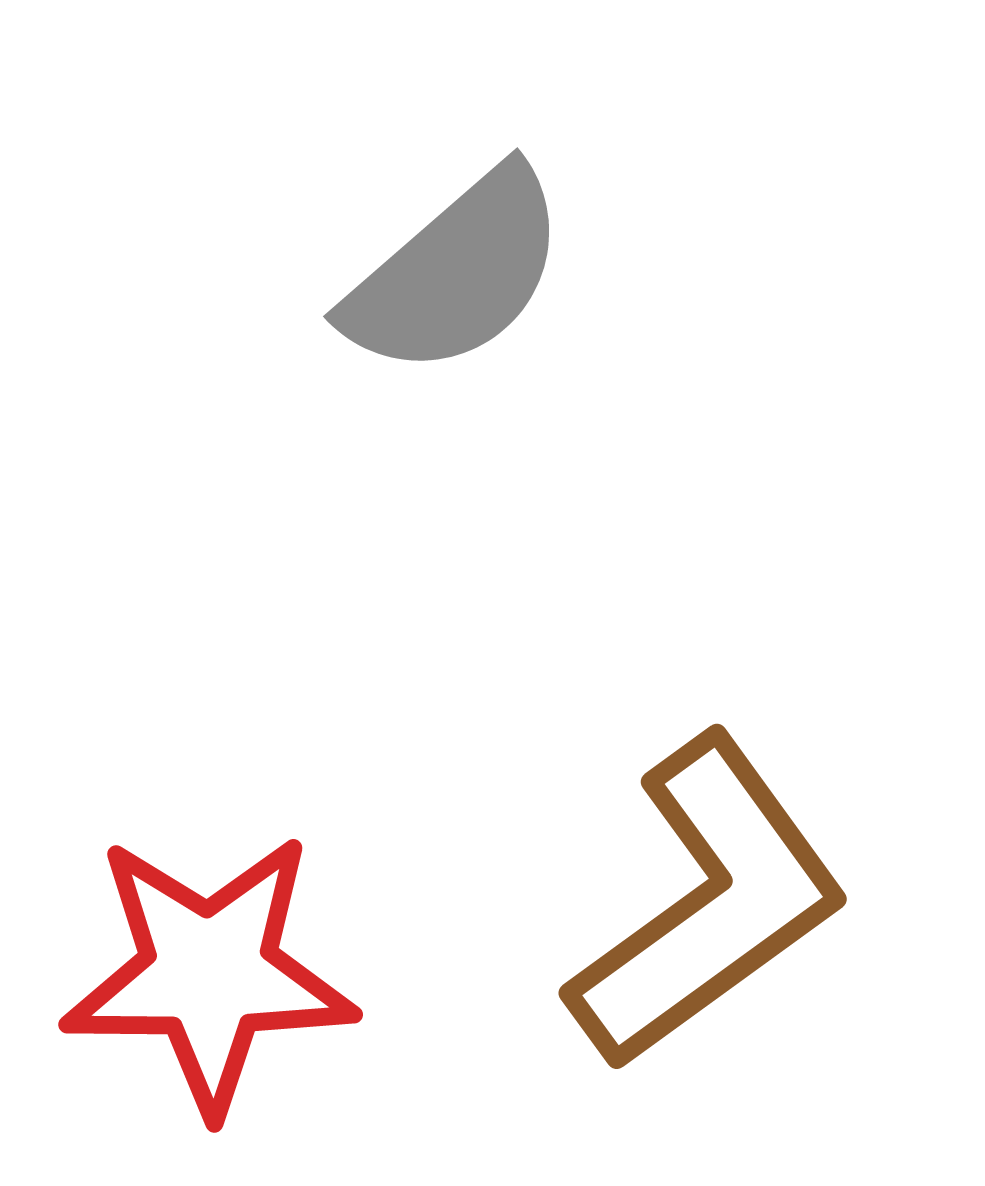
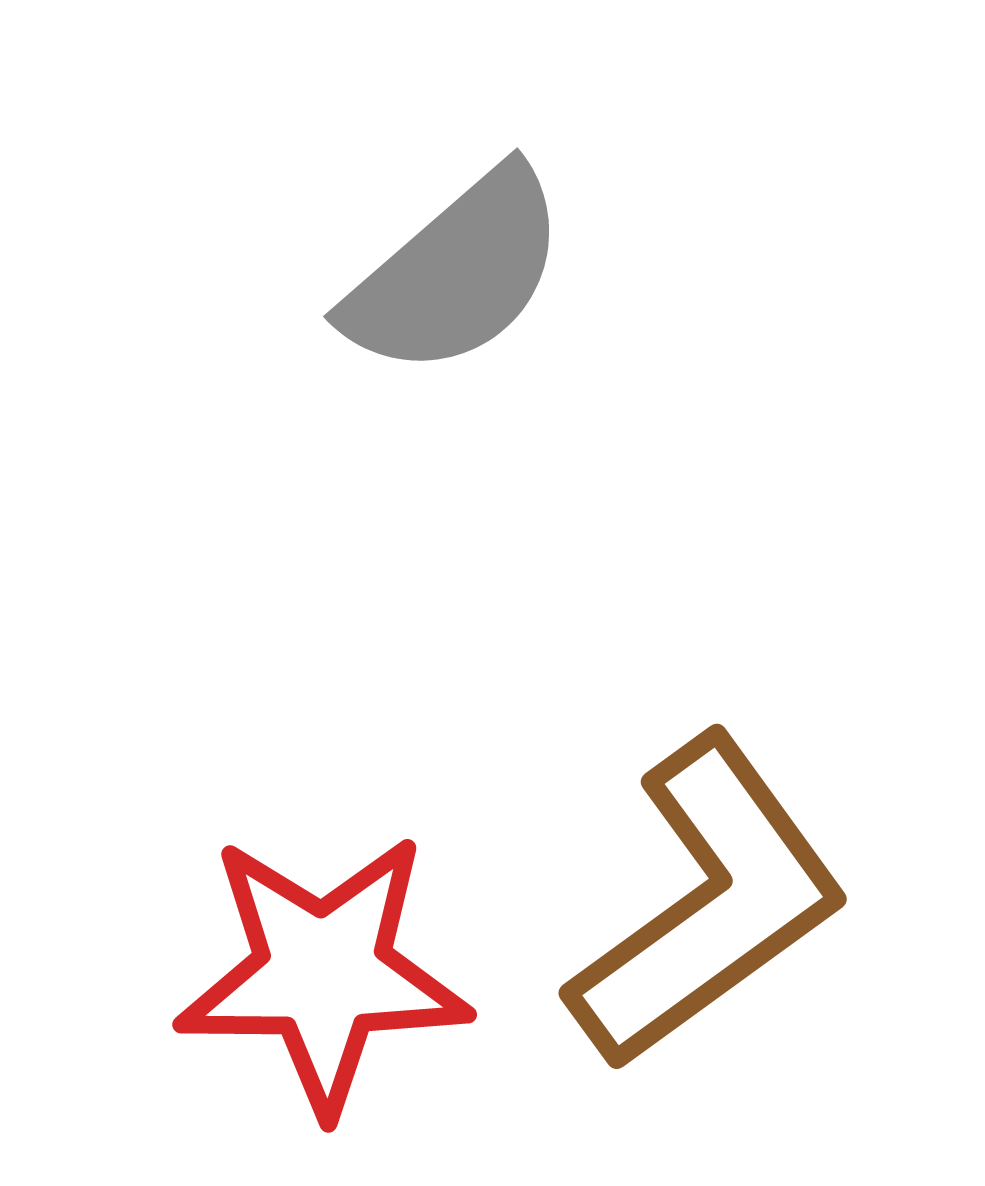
red star: moved 114 px right
